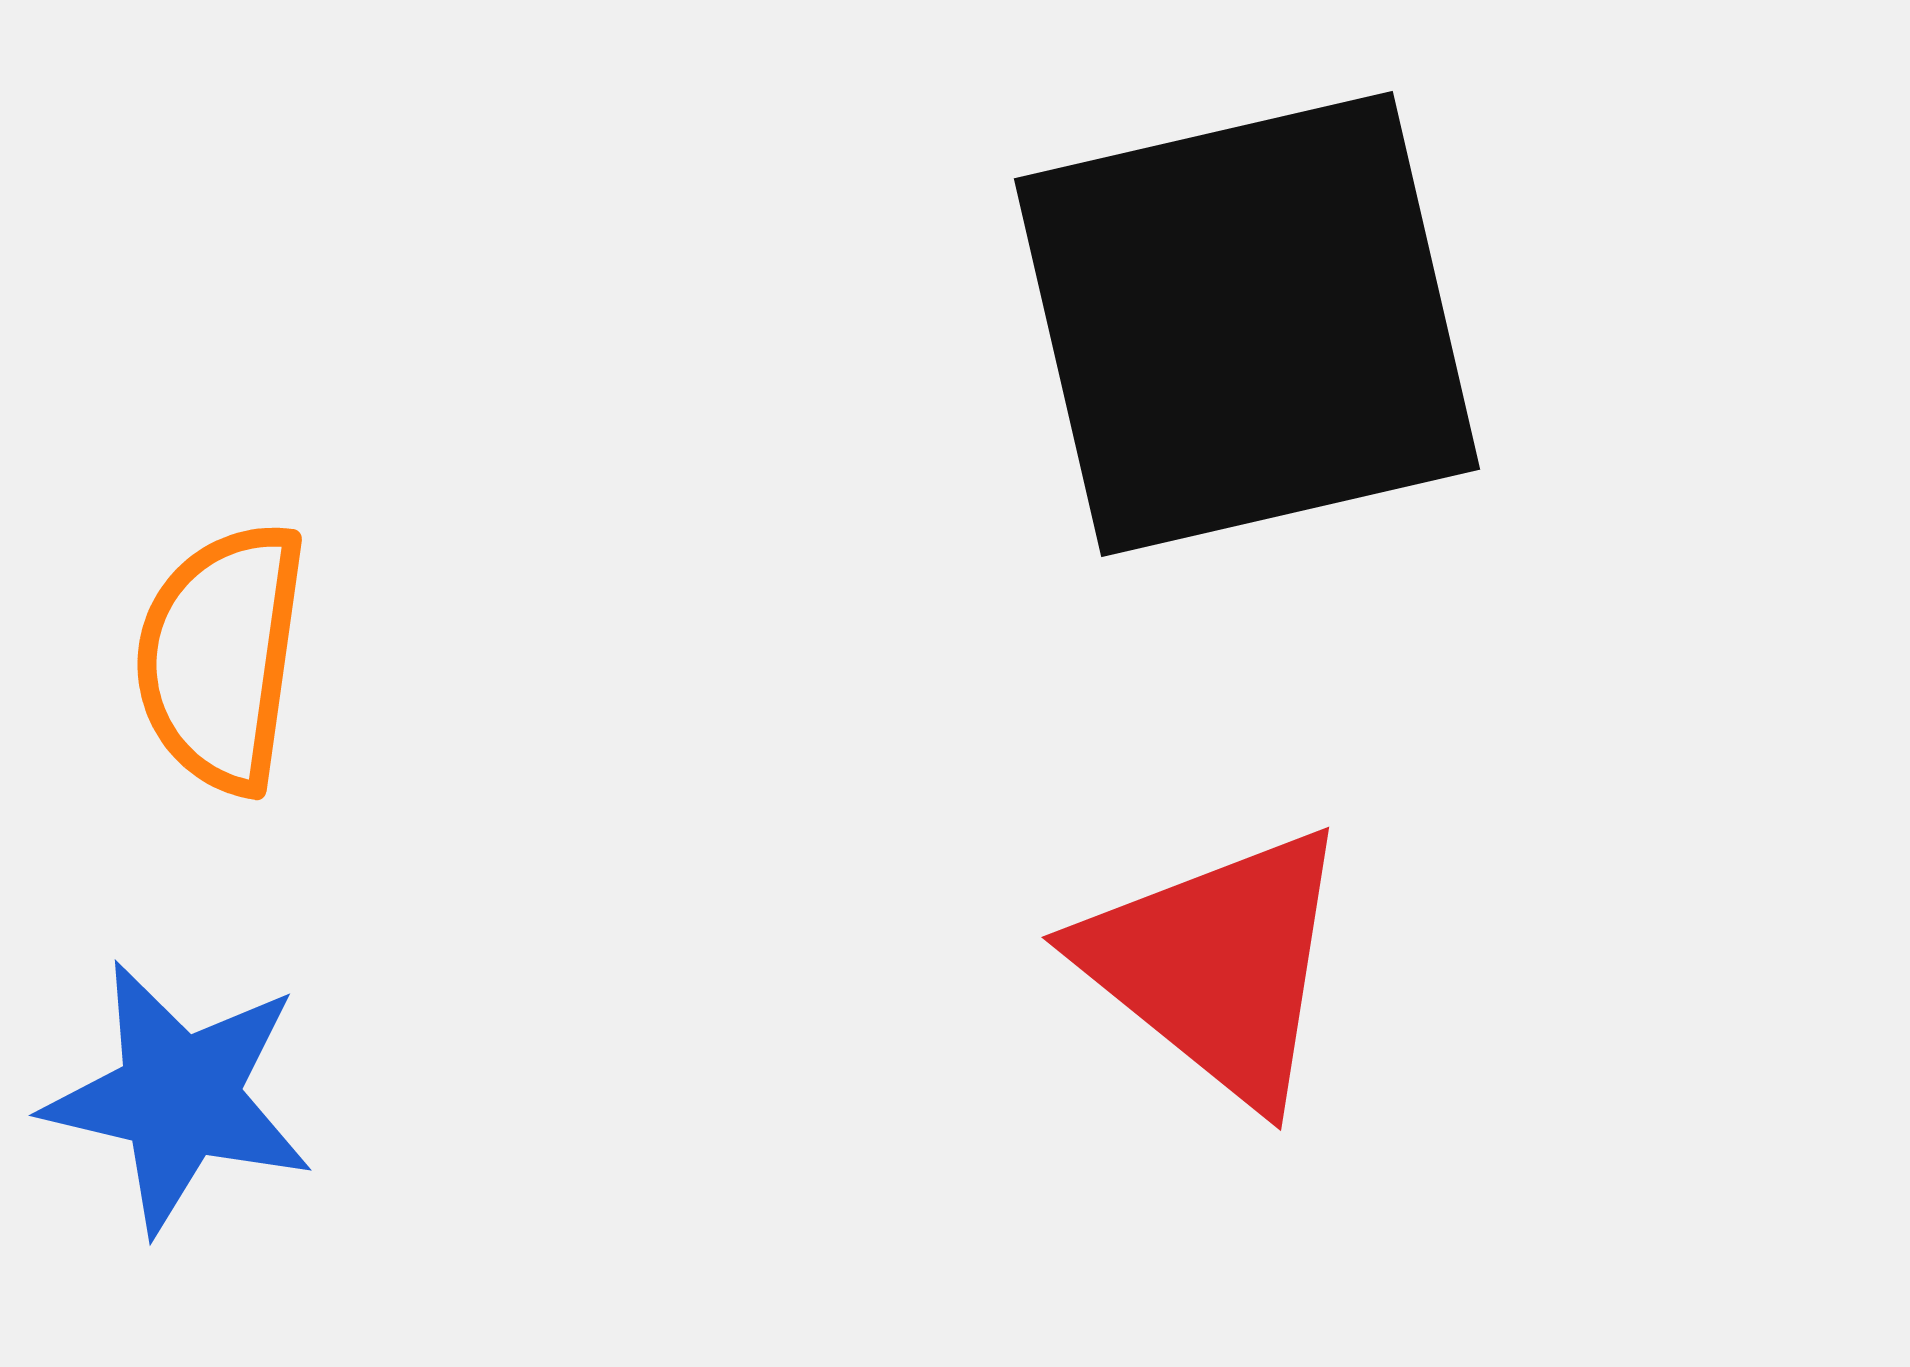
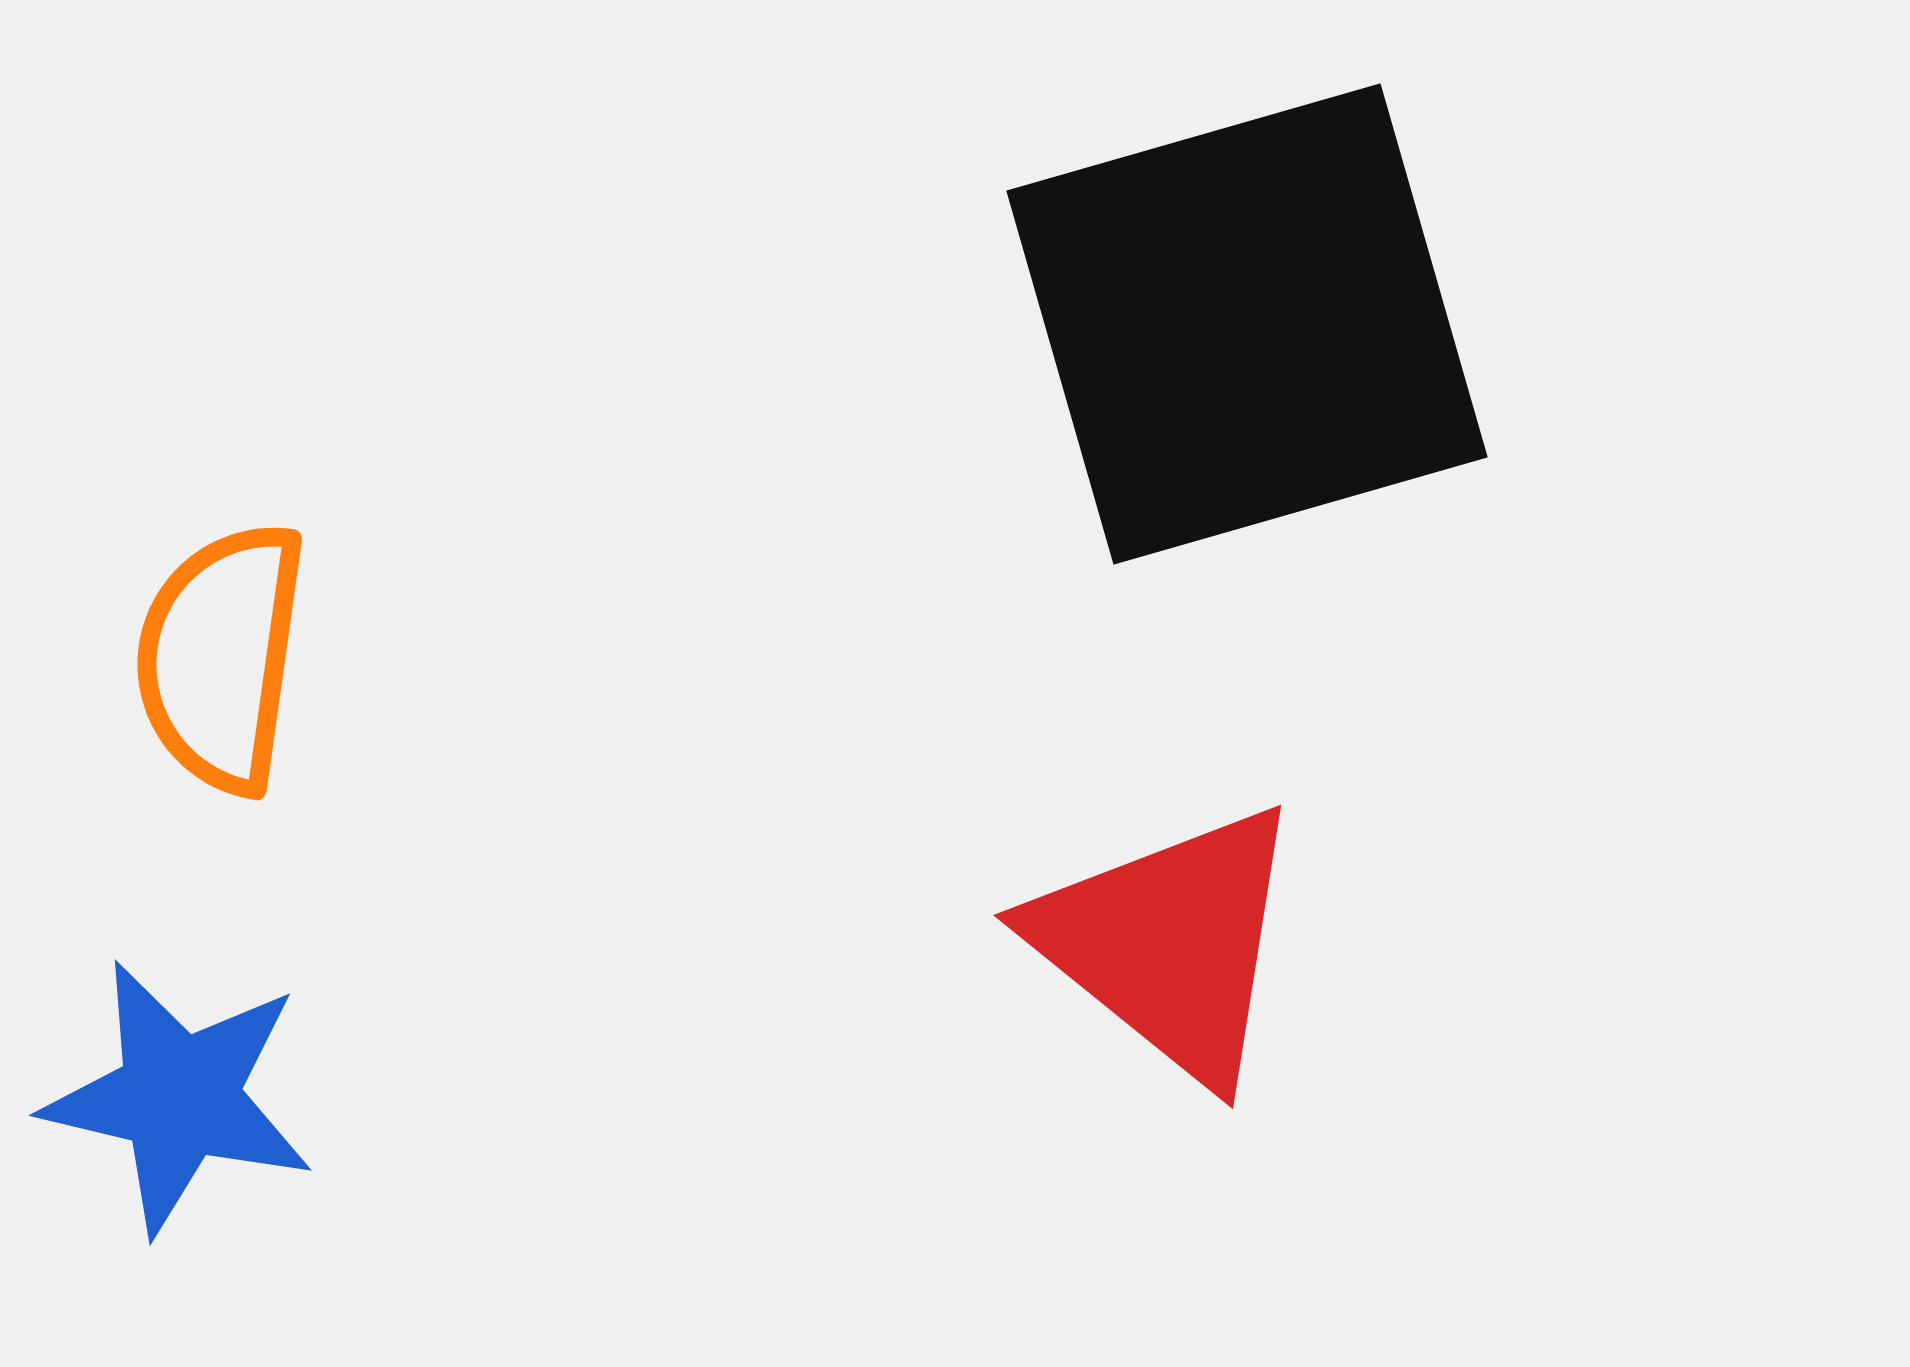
black square: rotated 3 degrees counterclockwise
red triangle: moved 48 px left, 22 px up
